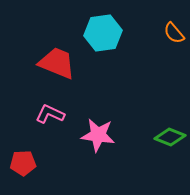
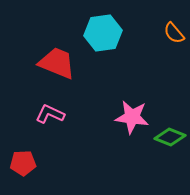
pink star: moved 34 px right, 18 px up
